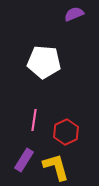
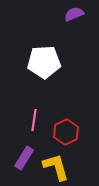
white pentagon: rotated 8 degrees counterclockwise
purple rectangle: moved 2 px up
